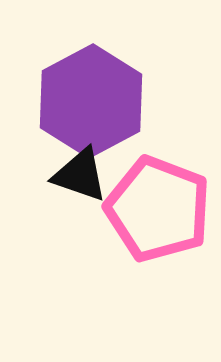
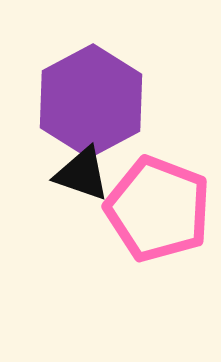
black triangle: moved 2 px right, 1 px up
